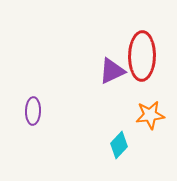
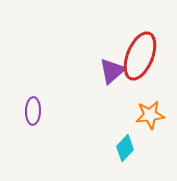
red ellipse: moved 2 px left; rotated 21 degrees clockwise
purple triangle: rotated 16 degrees counterclockwise
cyan diamond: moved 6 px right, 3 px down
